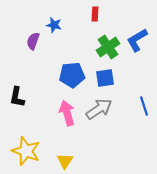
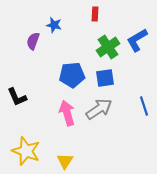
black L-shape: rotated 35 degrees counterclockwise
